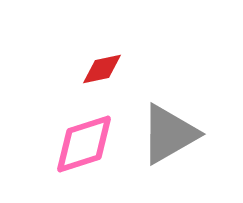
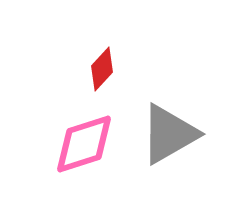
red diamond: rotated 36 degrees counterclockwise
